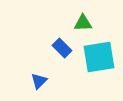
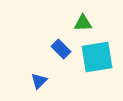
blue rectangle: moved 1 px left, 1 px down
cyan square: moved 2 px left
